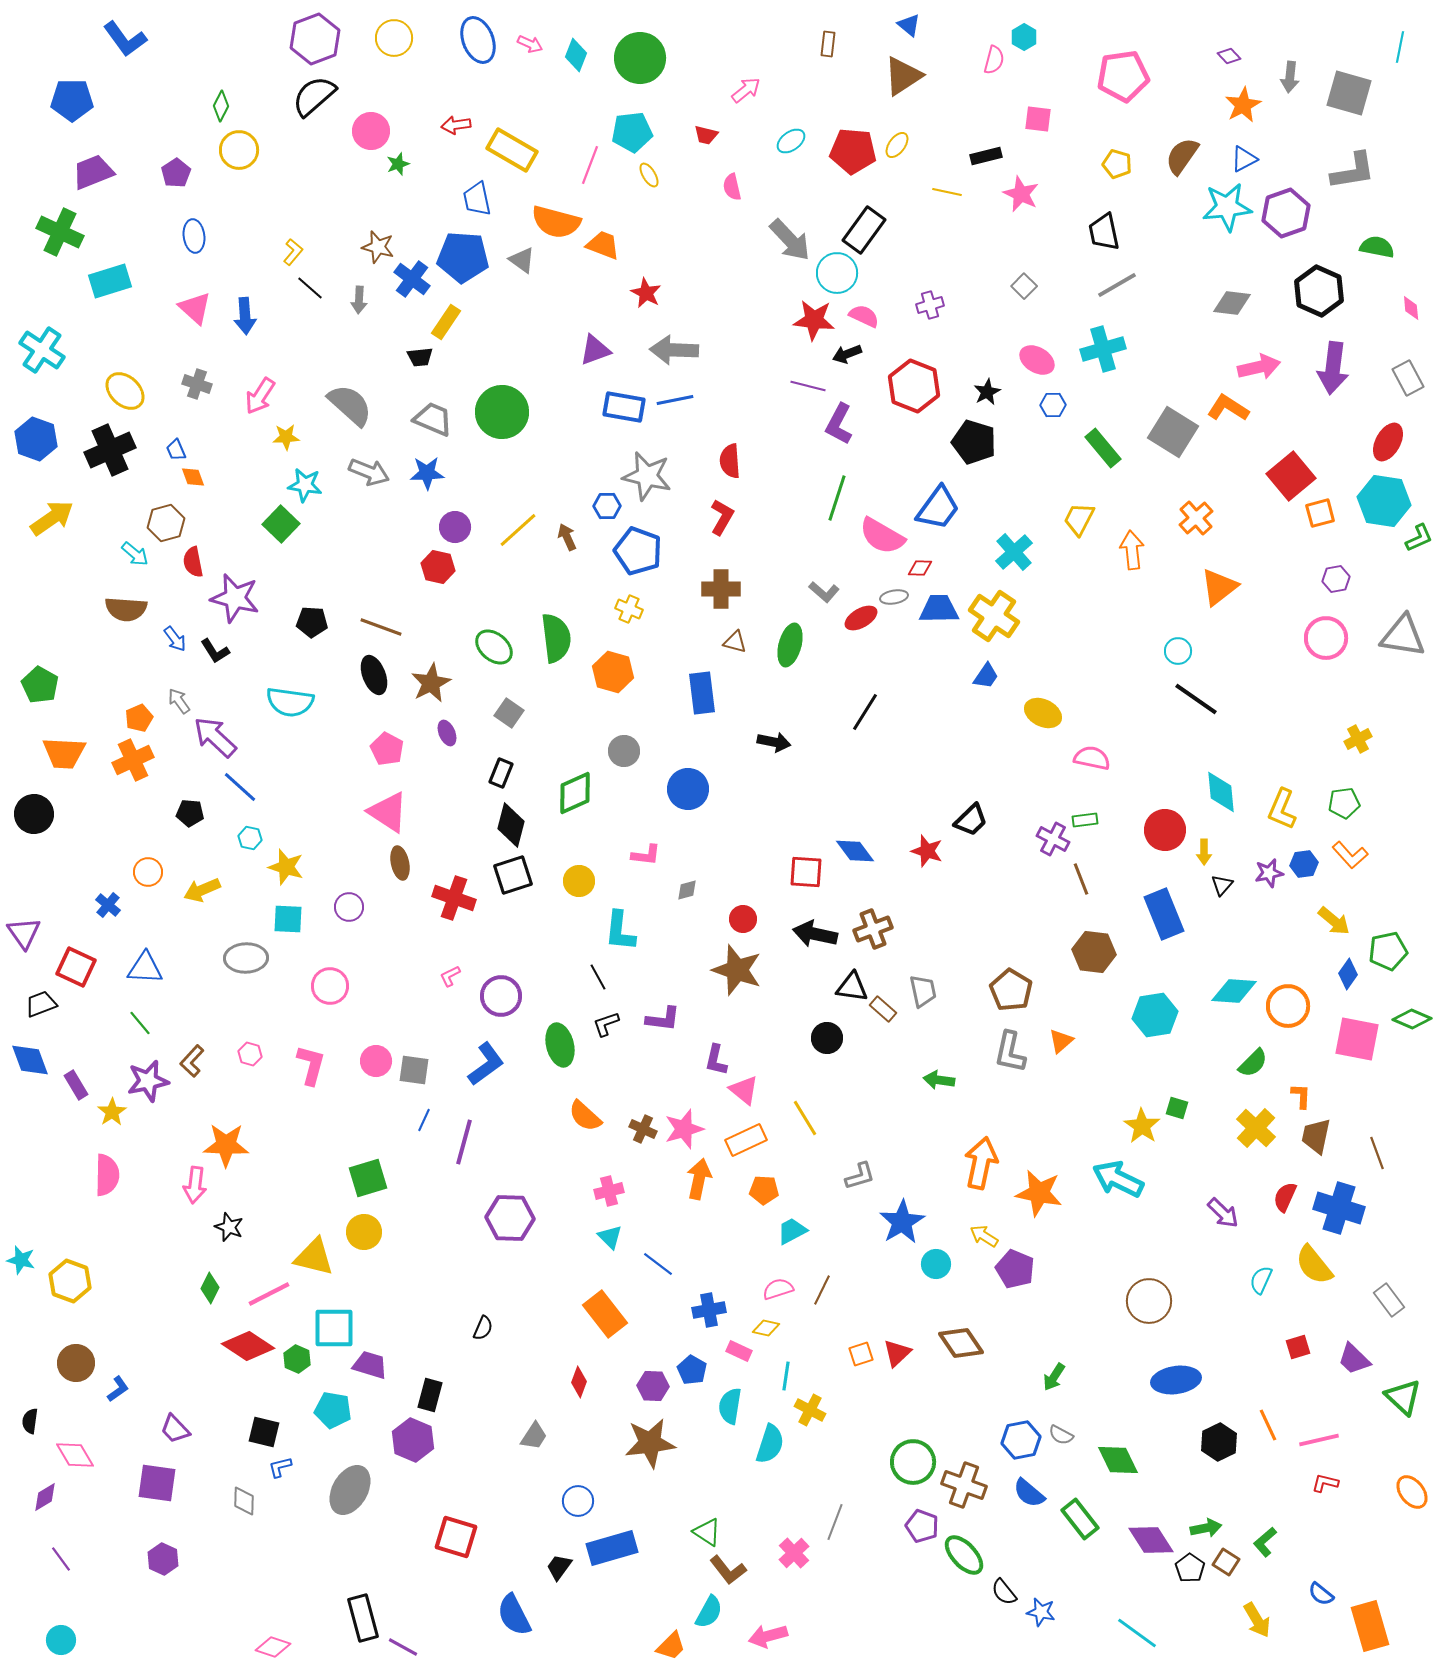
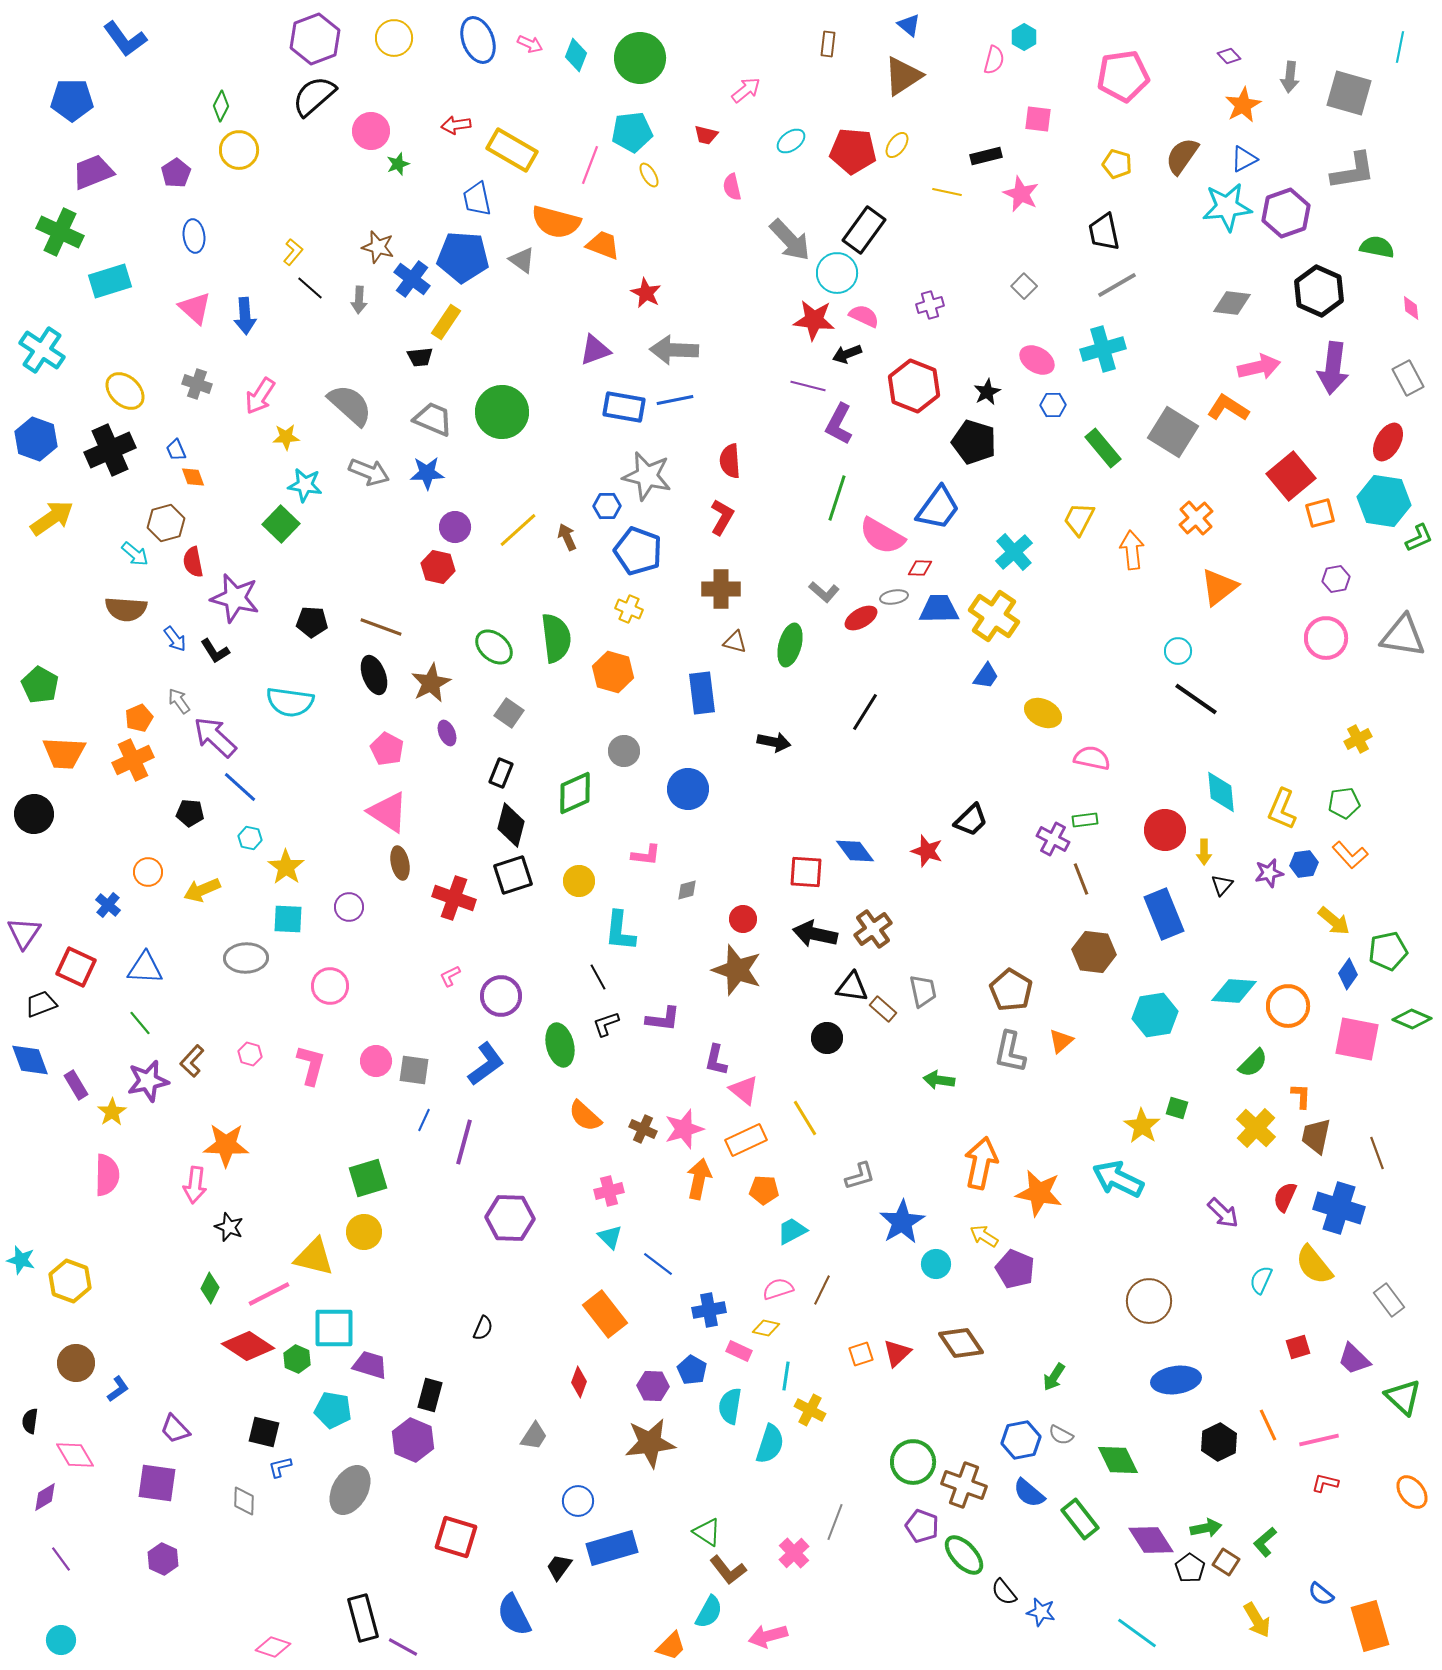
yellow star at (286, 867): rotated 18 degrees clockwise
brown cross at (873, 929): rotated 15 degrees counterclockwise
purple triangle at (24, 933): rotated 9 degrees clockwise
